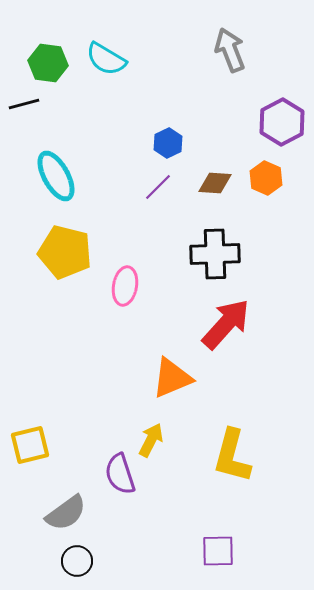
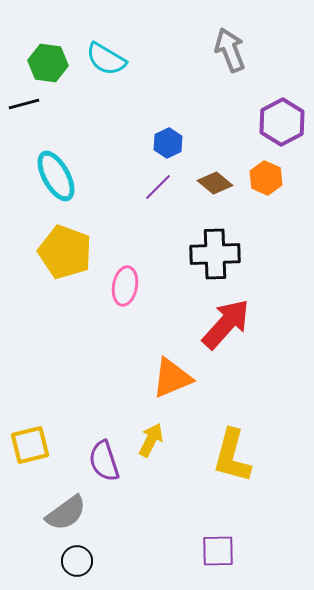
brown diamond: rotated 36 degrees clockwise
yellow pentagon: rotated 6 degrees clockwise
purple semicircle: moved 16 px left, 13 px up
